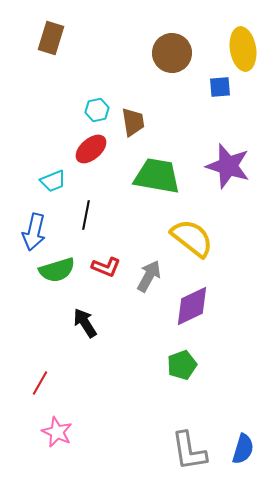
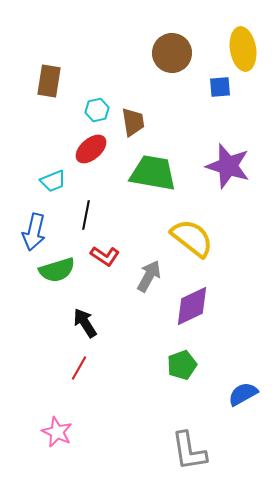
brown rectangle: moved 2 px left, 43 px down; rotated 8 degrees counterclockwise
green trapezoid: moved 4 px left, 3 px up
red L-shape: moved 1 px left, 11 px up; rotated 12 degrees clockwise
red line: moved 39 px right, 15 px up
blue semicircle: moved 55 px up; rotated 136 degrees counterclockwise
